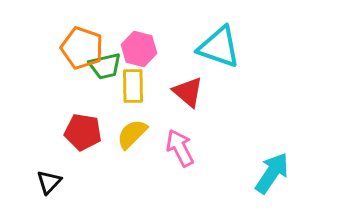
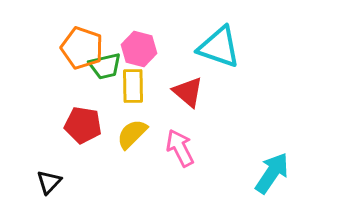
red pentagon: moved 7 px up
